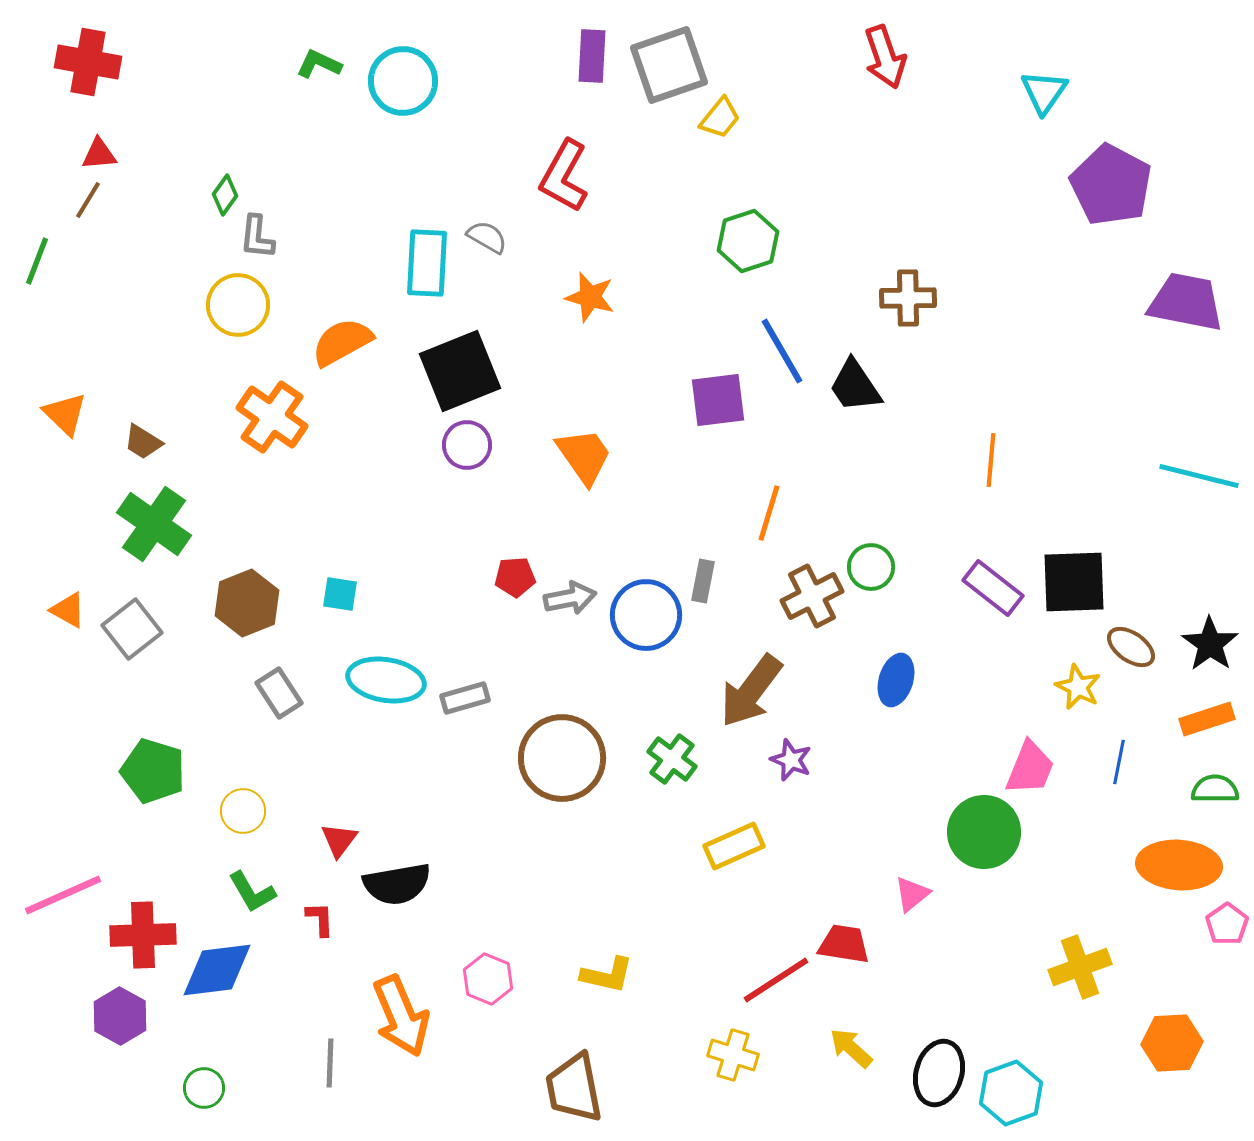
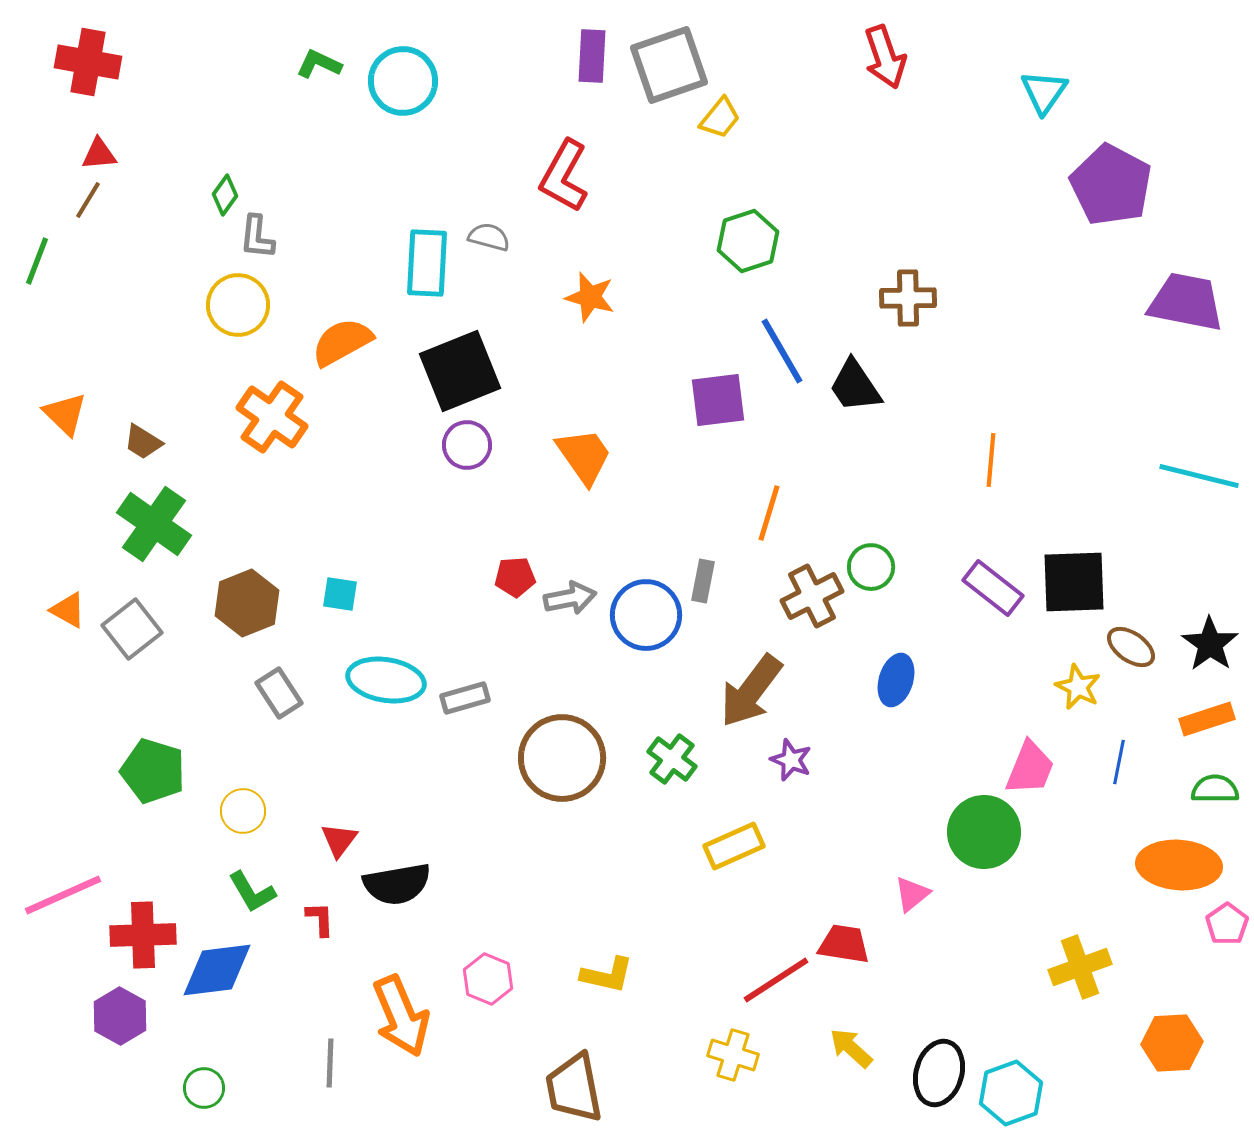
gray semicircle at (487, 237): moved 2 px right; rotated 15 degrees counterclockwise
